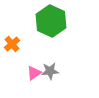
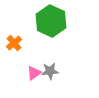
orange cross: moved 2 px right, 1 px up
